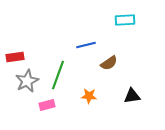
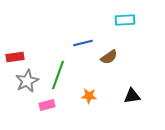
blue line: moved 3 px left, 2 px up
brown semicircle: moved 6 px up
